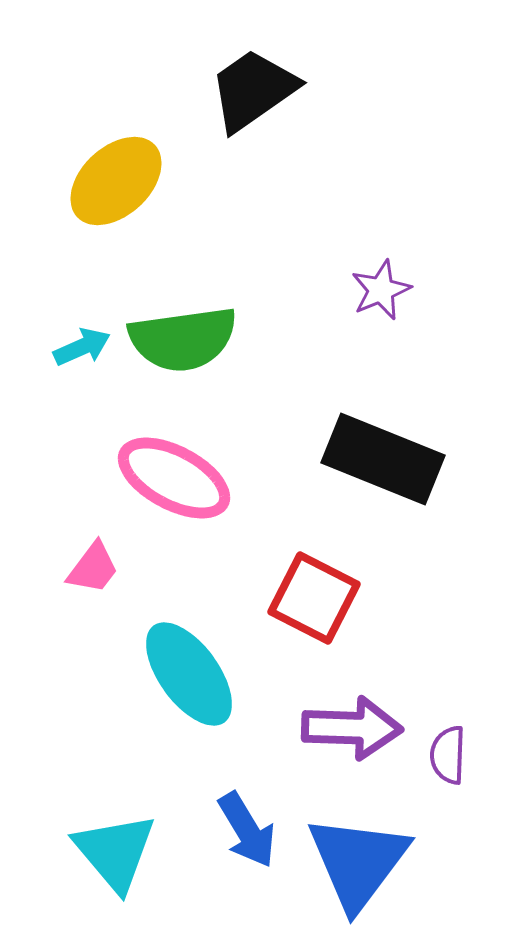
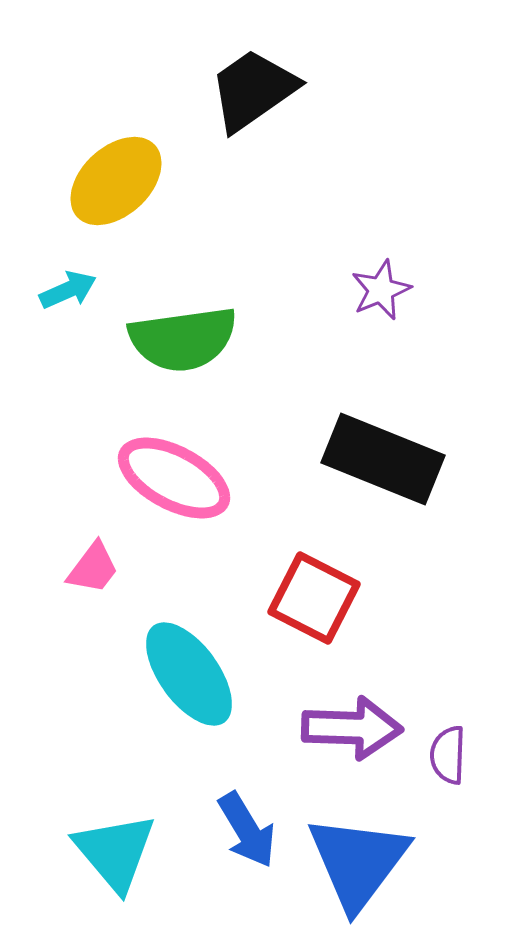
cyan arrow: moved 14 px left, 57 px up
